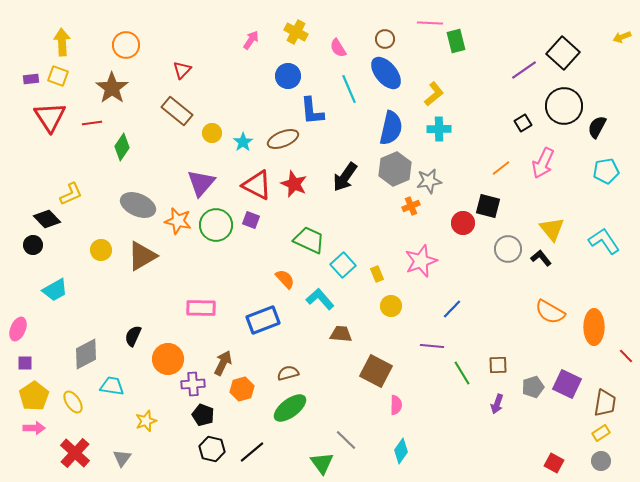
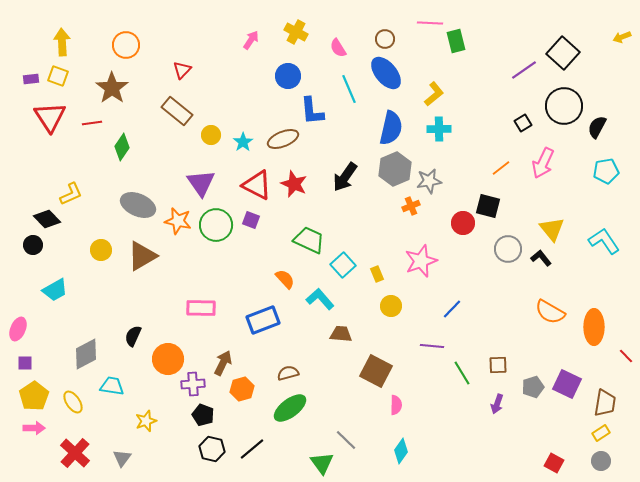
yellow circle at (212, 133): moved 1 px left, 2 px down
purple triangle at (201, 183): rotated 16 degrees counterclockwise
black line at (252, 452): moved 3 px up
